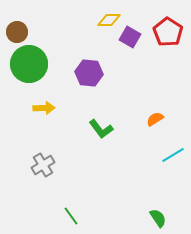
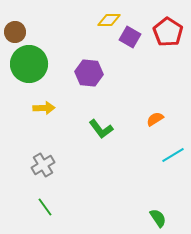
brown circle: moved 2 px left
green line: moved 26 px left, 9 px up
